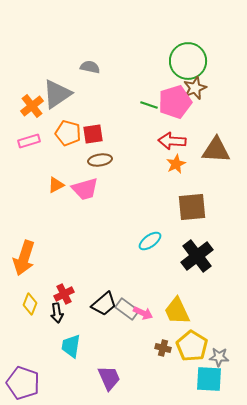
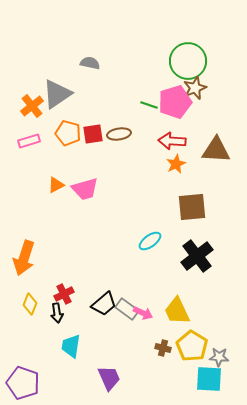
gray semicircle: moved 4 px up
brown ellipse: moved 19 px right, 26 px up
